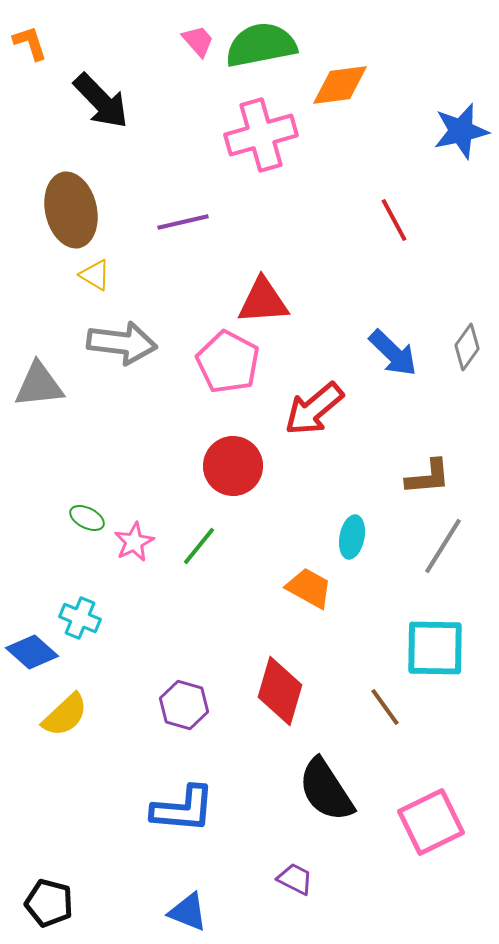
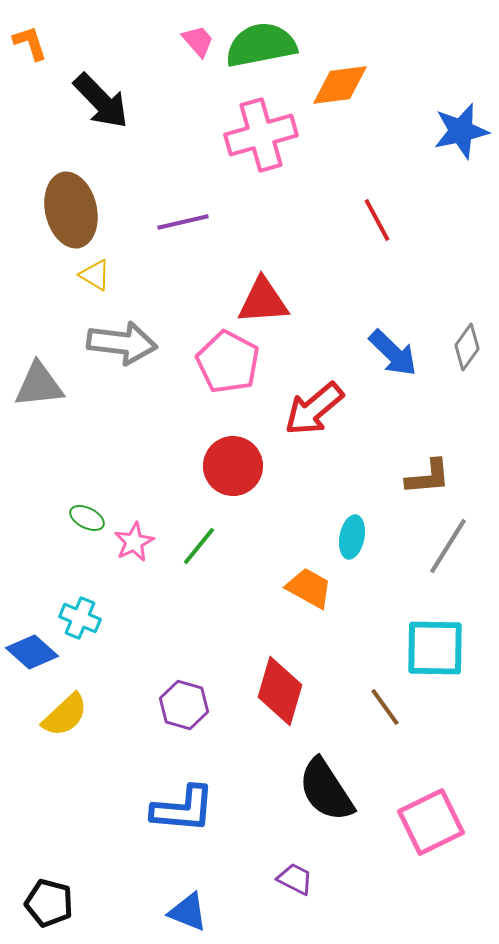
red line: moved 17 px left
gray line: moved 5 px right
